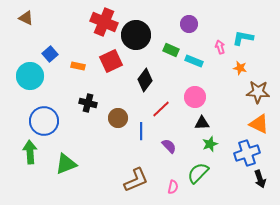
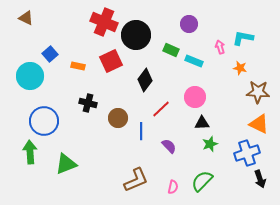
green semicircle: moved 4 px right, 8 px down
